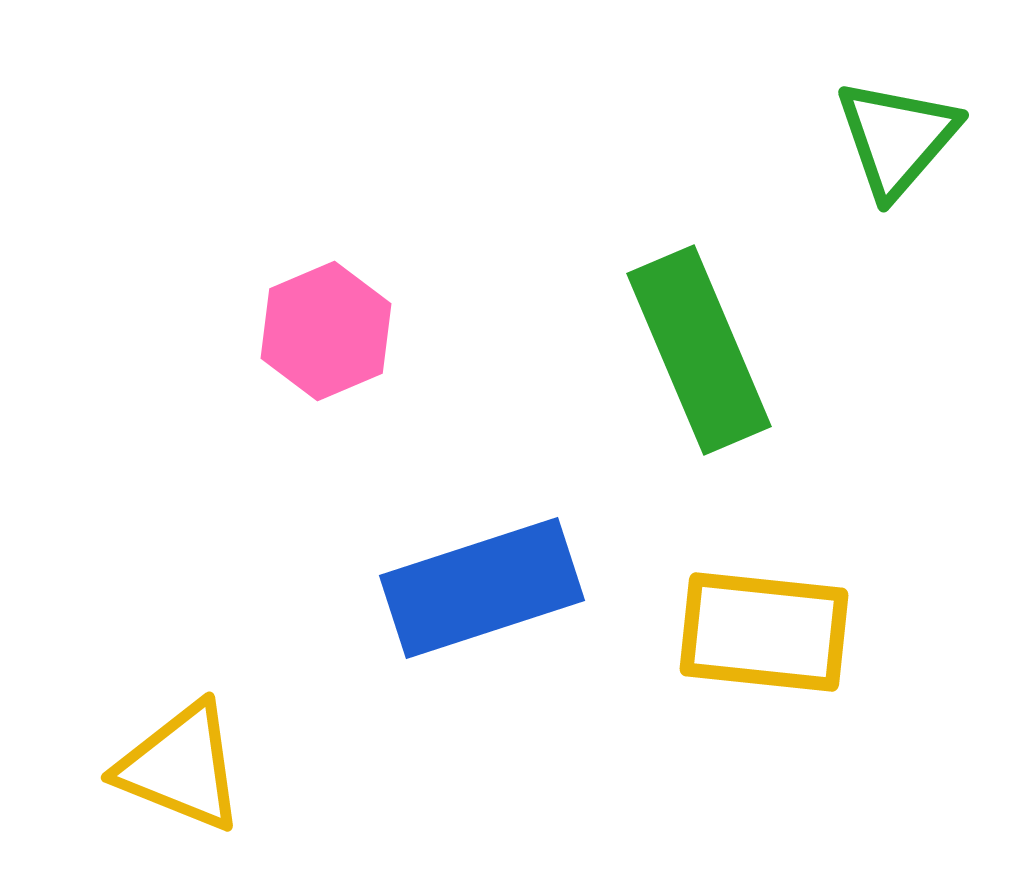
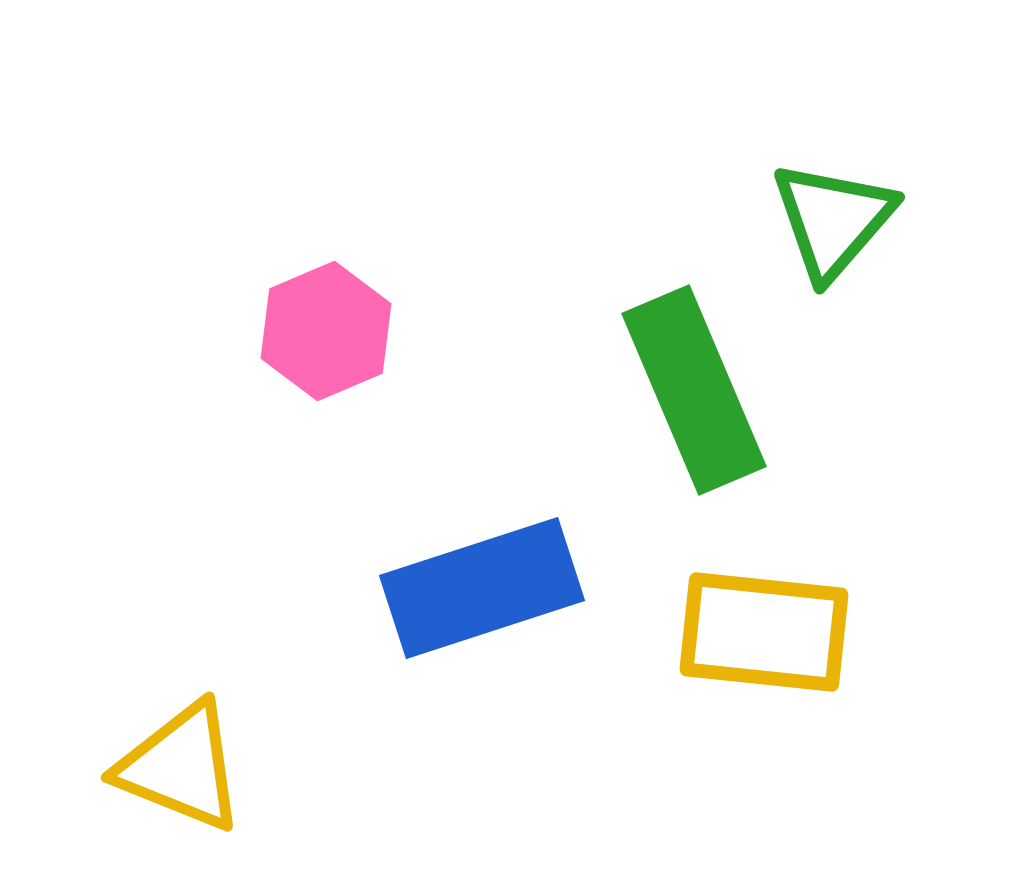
green triangle: moved 64 px left, 82 px down
green rectangle: moved 5 px left, 40 px down
